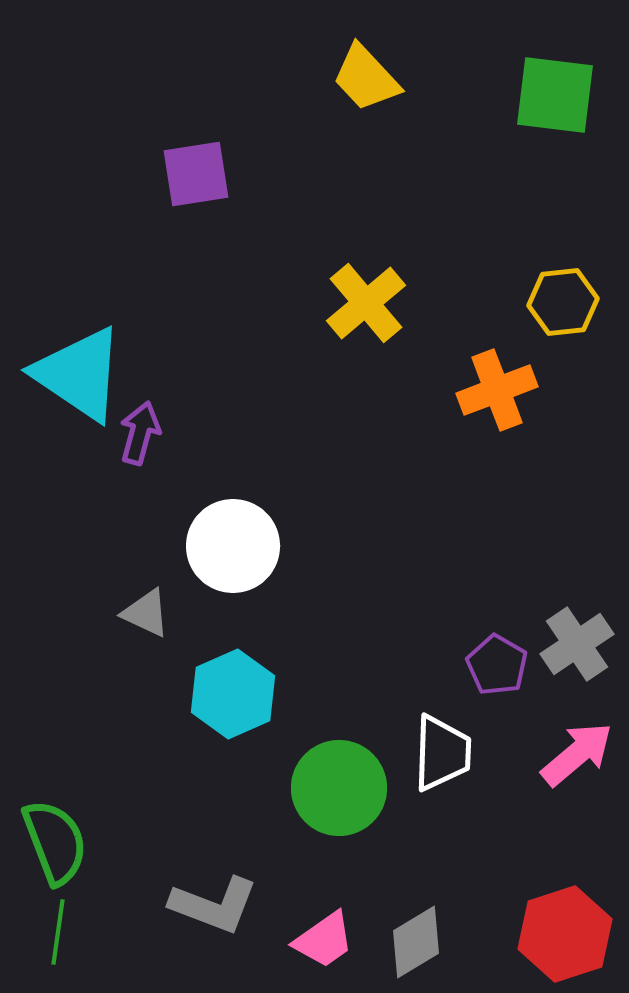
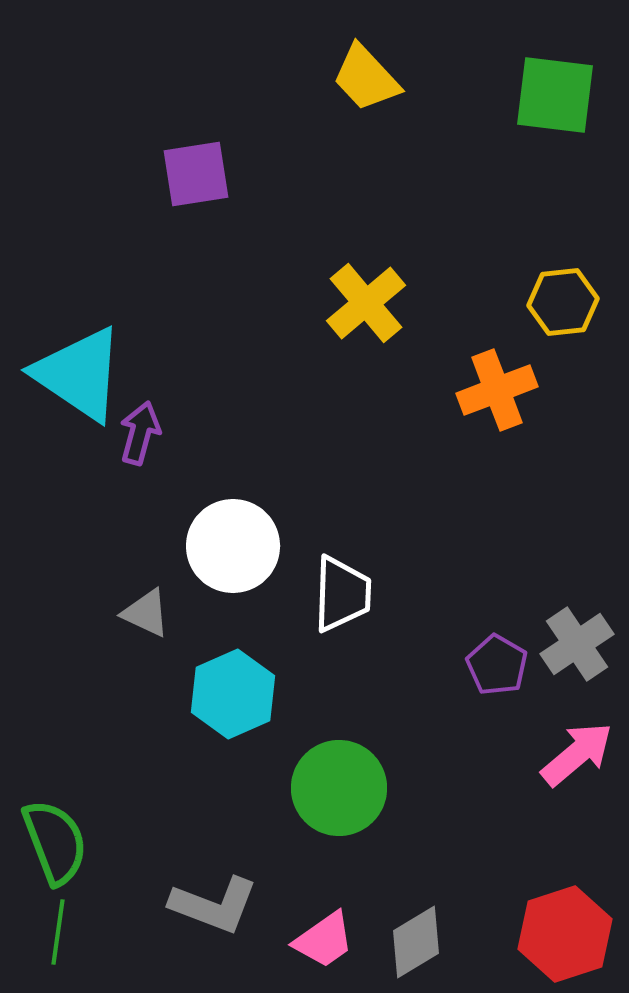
white trapezoid: moved 100 px left, 159 px up
